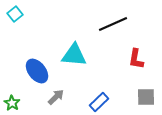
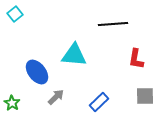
black line: rotated 20 degrees clockwise
blue ellipse: moved 1 px down
gray square: moved 1 px left, 1 px up
